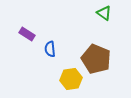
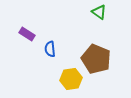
green triangle: moved 5 px left, 1 px up
